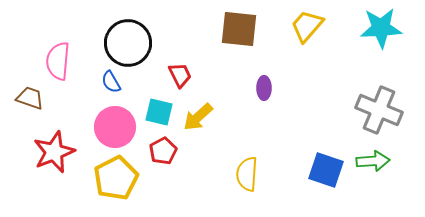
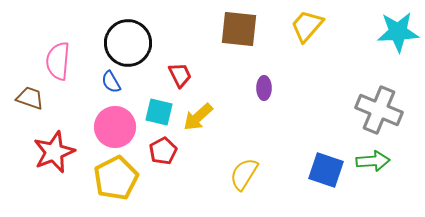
cyan star: moved 17 px right, 4 px down
yellow semicircle: moved 3 px left; rotated 28 degrees clockwise
